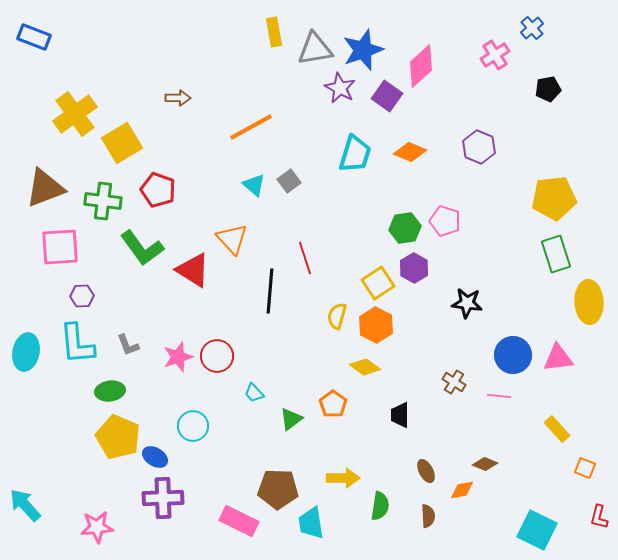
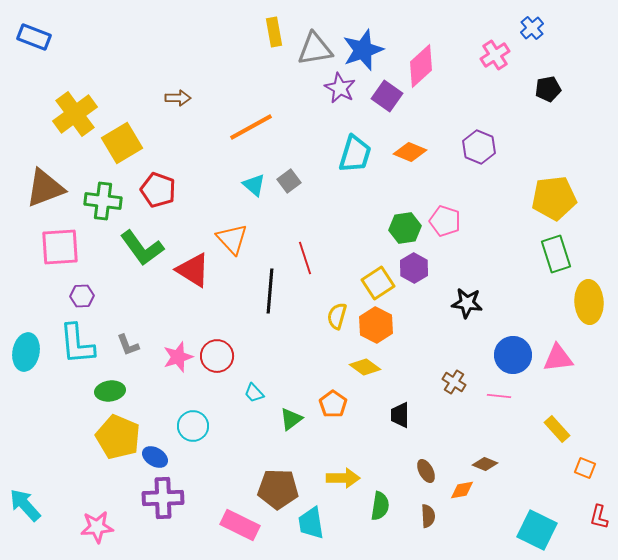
pink rectangle at (239, 521): moved 1 px right, 4 px down
